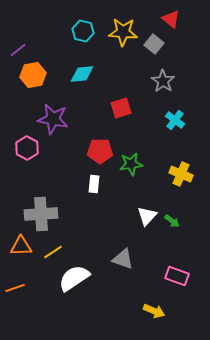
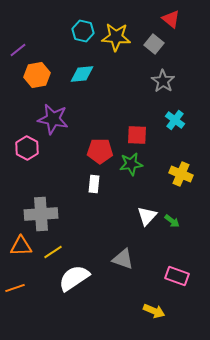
yellow star: moved 7 px left, 5 px down
orange hexagon: moved 4 px right
red square: moved 16 px right, 27 px down; rotated 20 degrees clockwise
